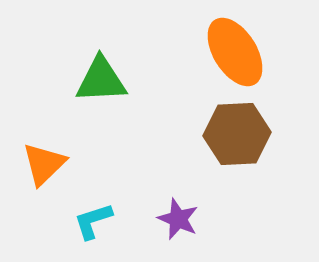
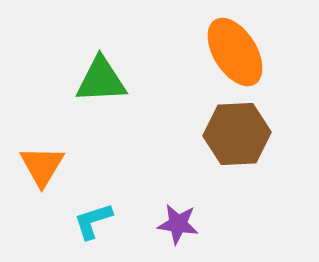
orange triangle: moved 2 px left, 2 px down; rotated 15 degrees counterclockwise
purple star: moved 5 px down; rotated 15 degrees counterclockwise
